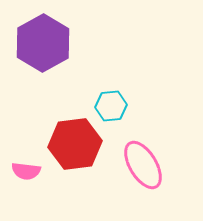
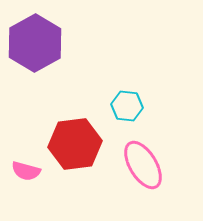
purple hexagon: moved 8 px left
cyan hexagon: moved 16 px right; rotated 12 degrees clockwise
pink semicircle: rotated 8 degrees clockwise
